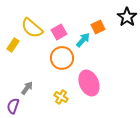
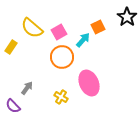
yellow rectangle: moved 2 px left, 2 px down
orange circle: moved 1 px up
purple semicircle: rotated 63 degrees counterclockwise
